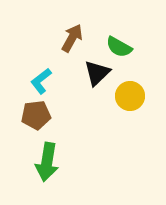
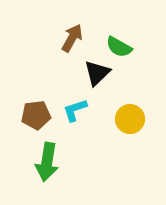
cyan L-shape: moved 34 px right, 29 px down; rotated 20 degrees clockwise
yellow circle: moved 23 px down
